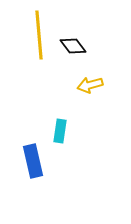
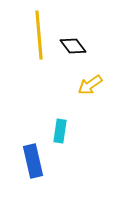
yellow arrow: rotated 20 degrees counterclockwise
